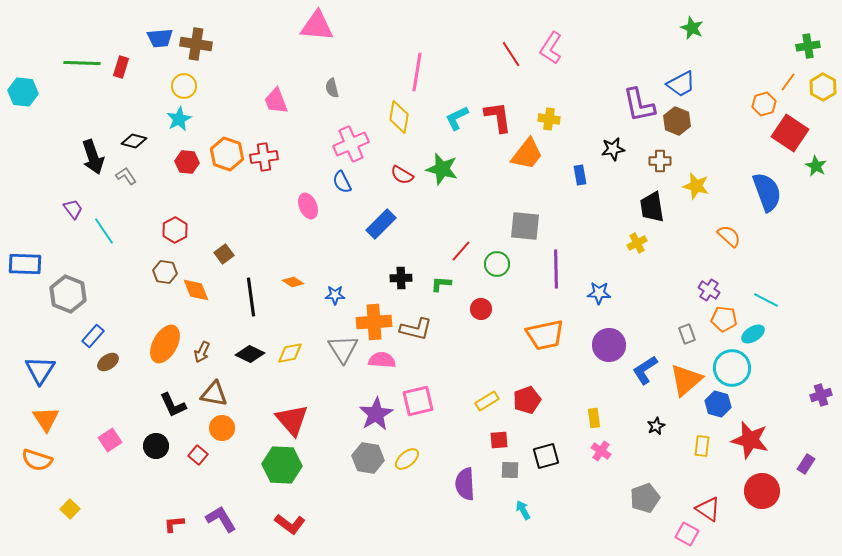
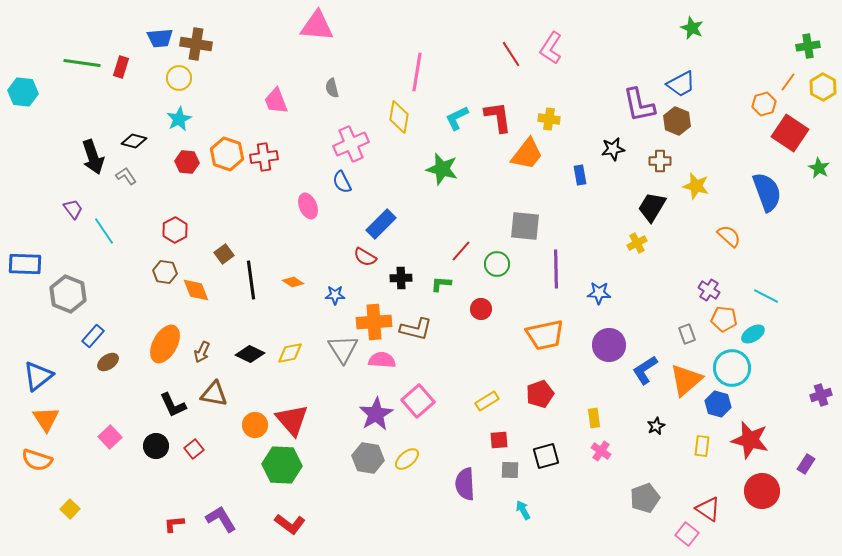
green line at (82, 63): rotated 6 degrees clockwise
yellow circle at (184, 86): moved 5 px left, 8 px up
green star at (816, 166): moved 3 px right, 2 px down
red semicircle at (402, 175): moved 37 px left, 82 px down
black trapezoid at (652, 207): rotated 40 degrees clockwise
black line at (251, 297): moved 17 px up
cyan line at (766, 300): moved 4 px up
blue triangle at (40, 370): moved 2 px left, 6 px down; rotated 20 degrees clockwise
red pentagon at (527, 400): moved 13 px right, 6 px up
pink square at (418, 401): rotated 28 degrees counterclockwise
orange circle at (222, 428): moved 33 px right, 3 px up
pink square at (110, 440): moved 3 px up; rotated 10 degrees counterclockwise
red square at (198, 455): moved 4 px left, 6 px up; rotated 12 degrees clockwise
pink square at (687, 534): rotated 10 degrees clockwise
